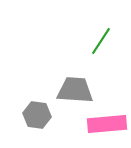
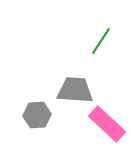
gray hexagon: rotated 12 degrees counterclockwise
pink rectangle: rotated 48 degrees clockwise
